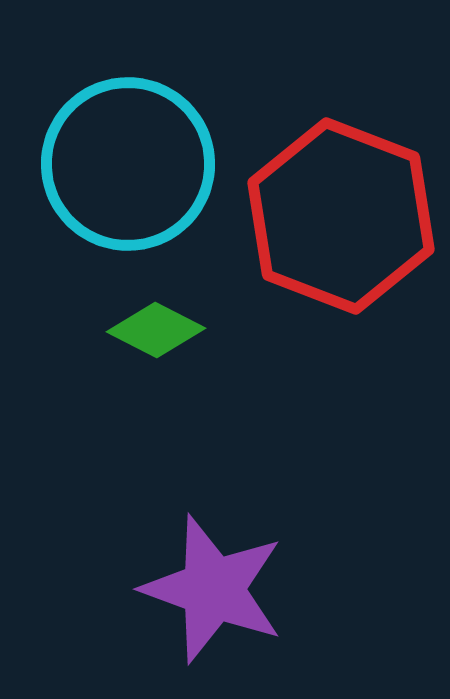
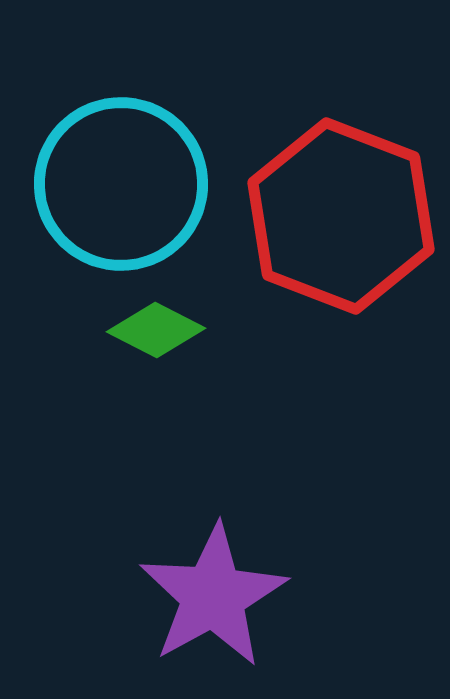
cyan circle: moved 7 px left, 20 px down
purple star: moved 7 px down; rotated 23 degrees clockwise
